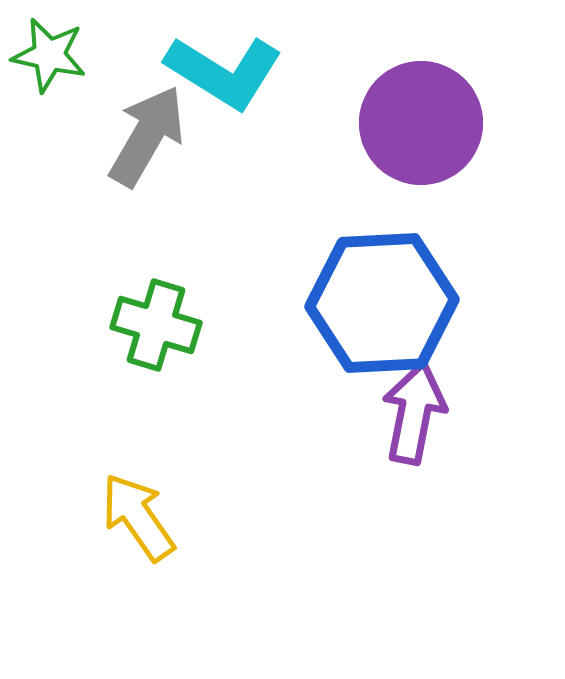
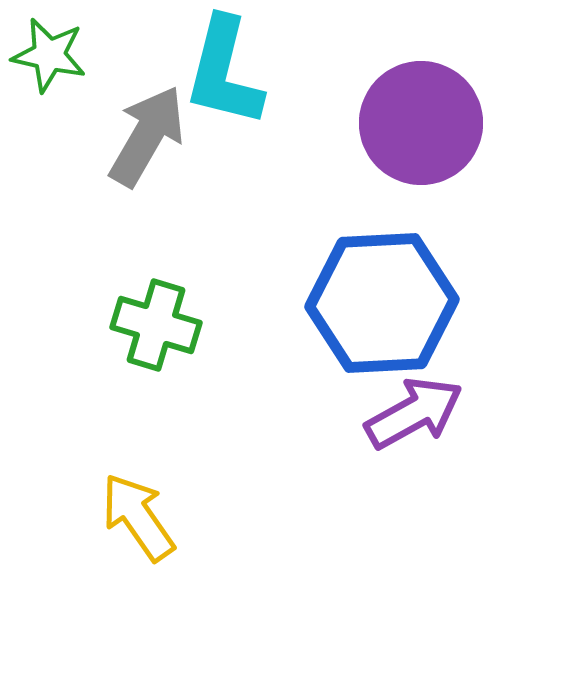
cyan L-shape: rotated 72 degrees clockwise
purple arrow: rotated 50 degrees clockwise
